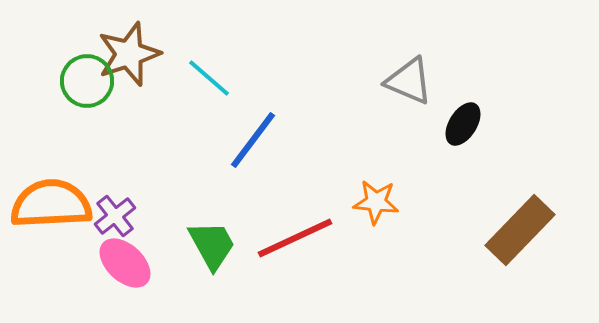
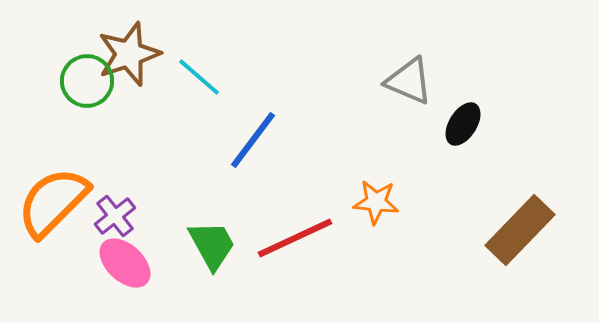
cyan line: moved 10 px left, 1 px up
orange semicircle: moved 2 px right, 2 px up; rotated 42 degrees counterclockwise
